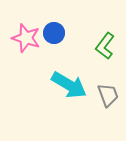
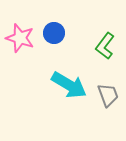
pink star: moved 6 px left
